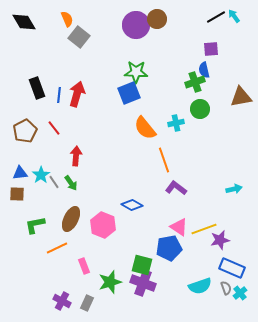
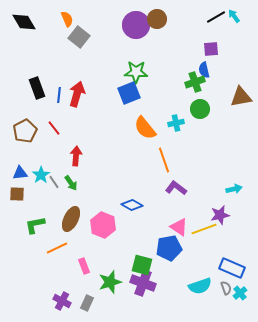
purple star at (220, 240): moved 25 px up
